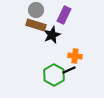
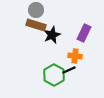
purple rectangle: moved 20 px right, 18 px down
